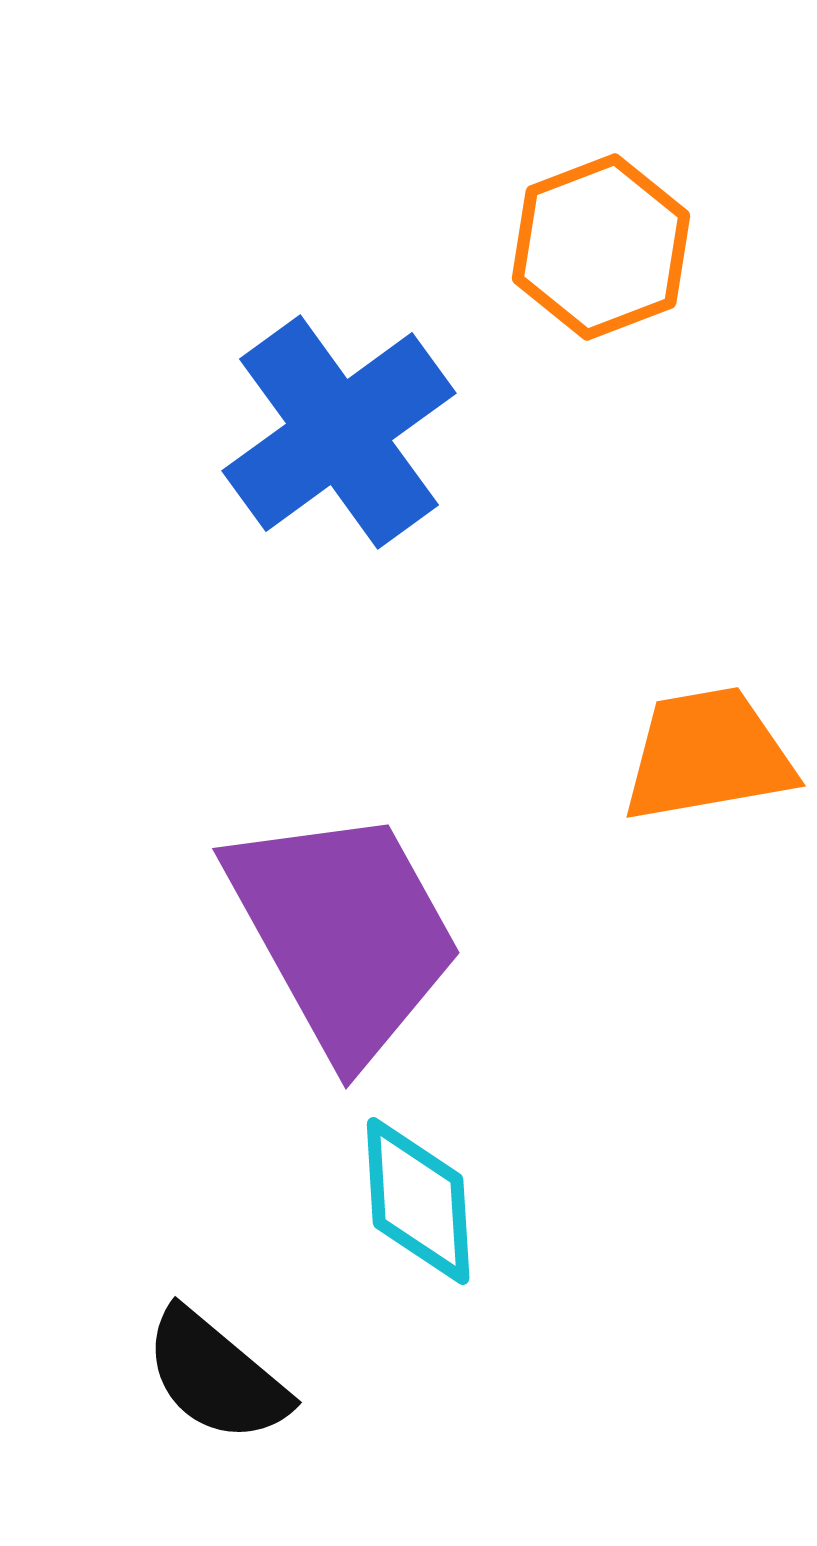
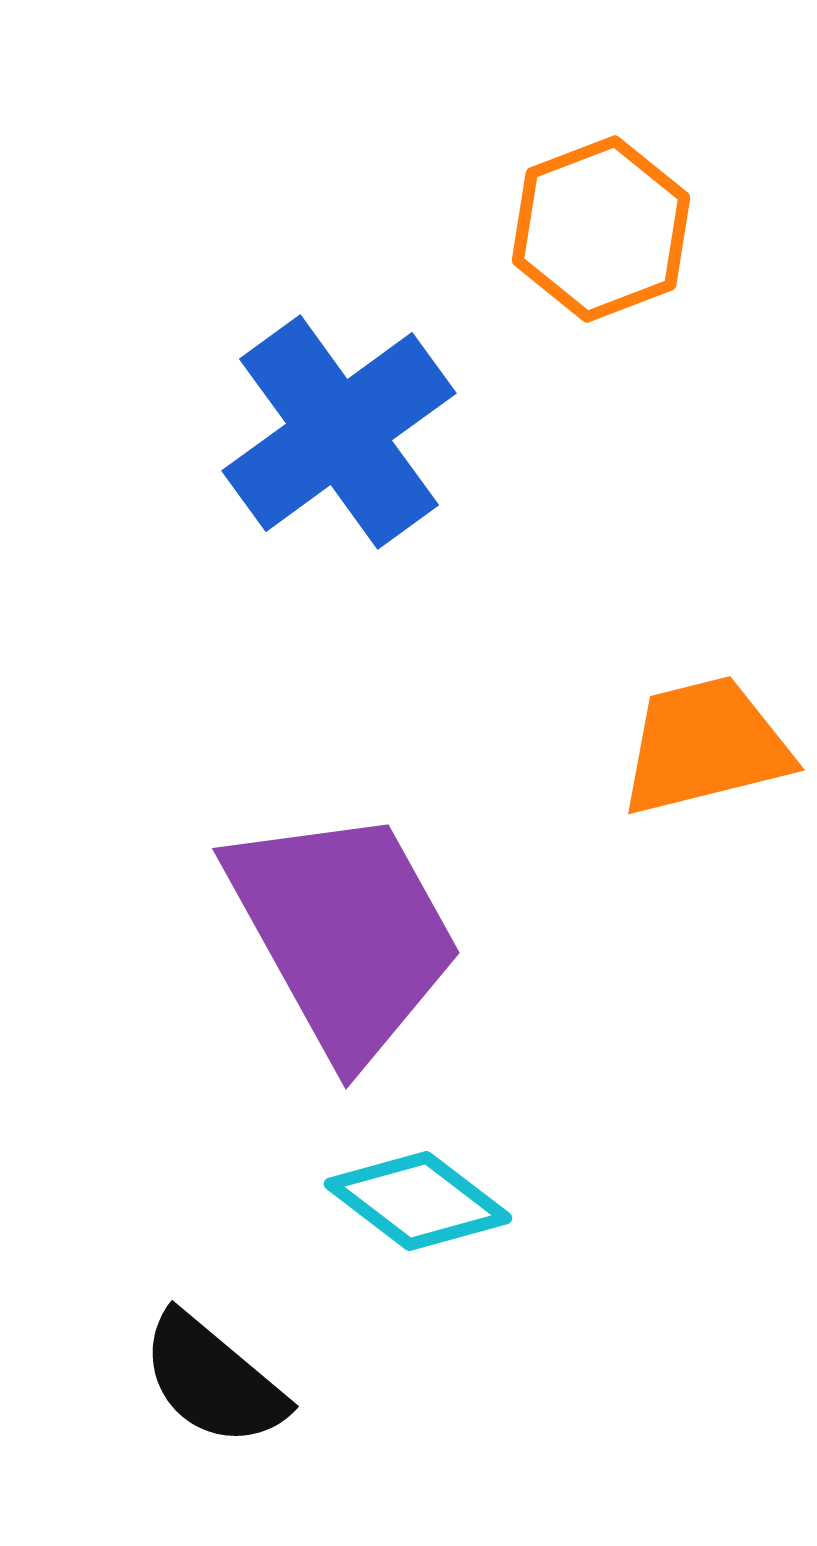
orange hexagon: moved 18 px up
orange trapezoid: moved 3 px left, 9 px up; rotated 4 degrees counterclockwise
cyan diamond: rotated 49 degrees counterclockwise
black semicircle: moved 3 px left, 4 px down
